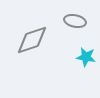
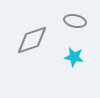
cyan star: moved 12 px left
